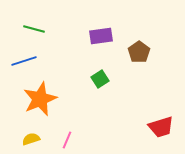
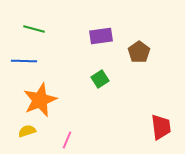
blue line: rotated 20 degrees clockwise
orange star: moved 1 px down
red trapezoid: rotated 80 degrees counterclockwise
yellow semicircle: moved 4 px left, 8 px up
